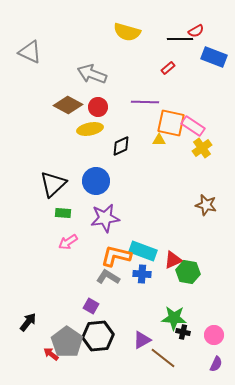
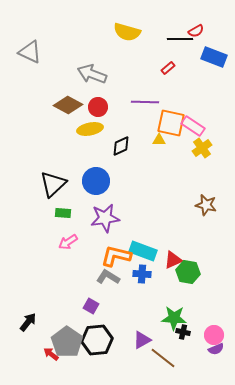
black hexagon: moved 1 px left, 4 px down
purple semicircle: moved 15 px up; rotated 42 degrees clockwise
